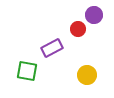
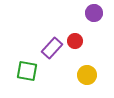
purple circle: moved 2 px up
red circle: moved 3 px left, 12 px down
purple rectangle: rotated 20 degrees counterclockwise
